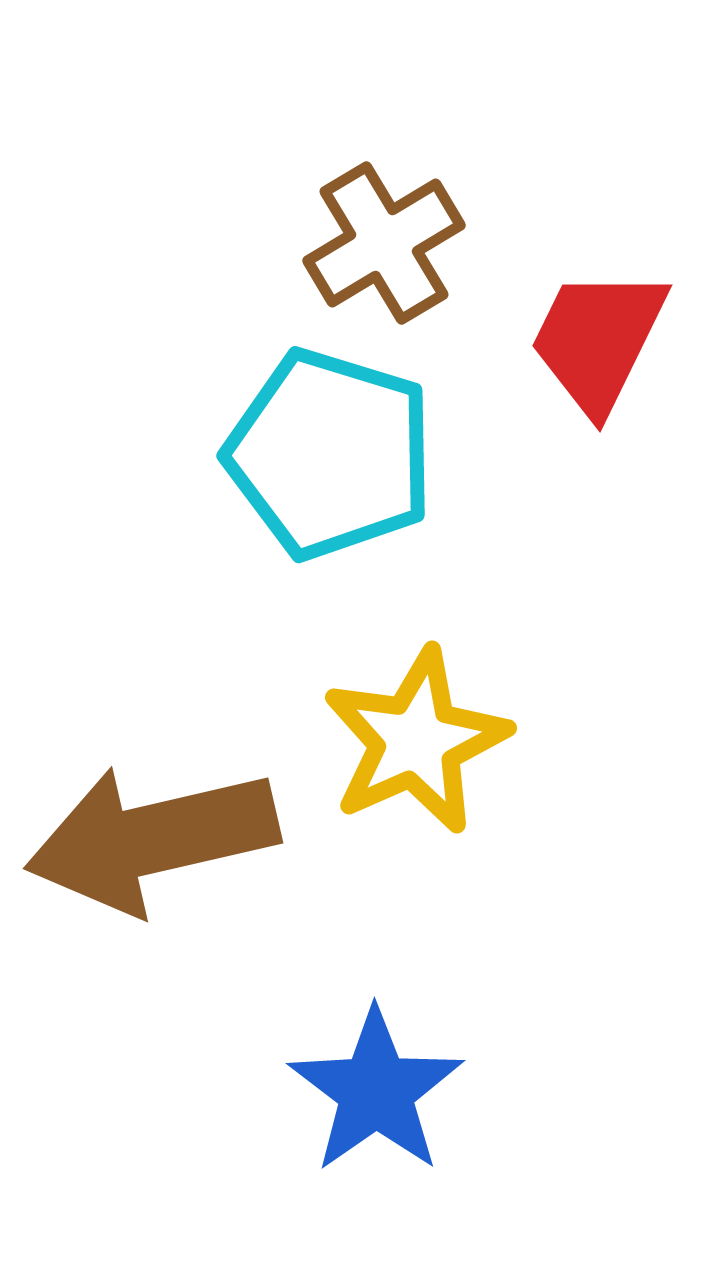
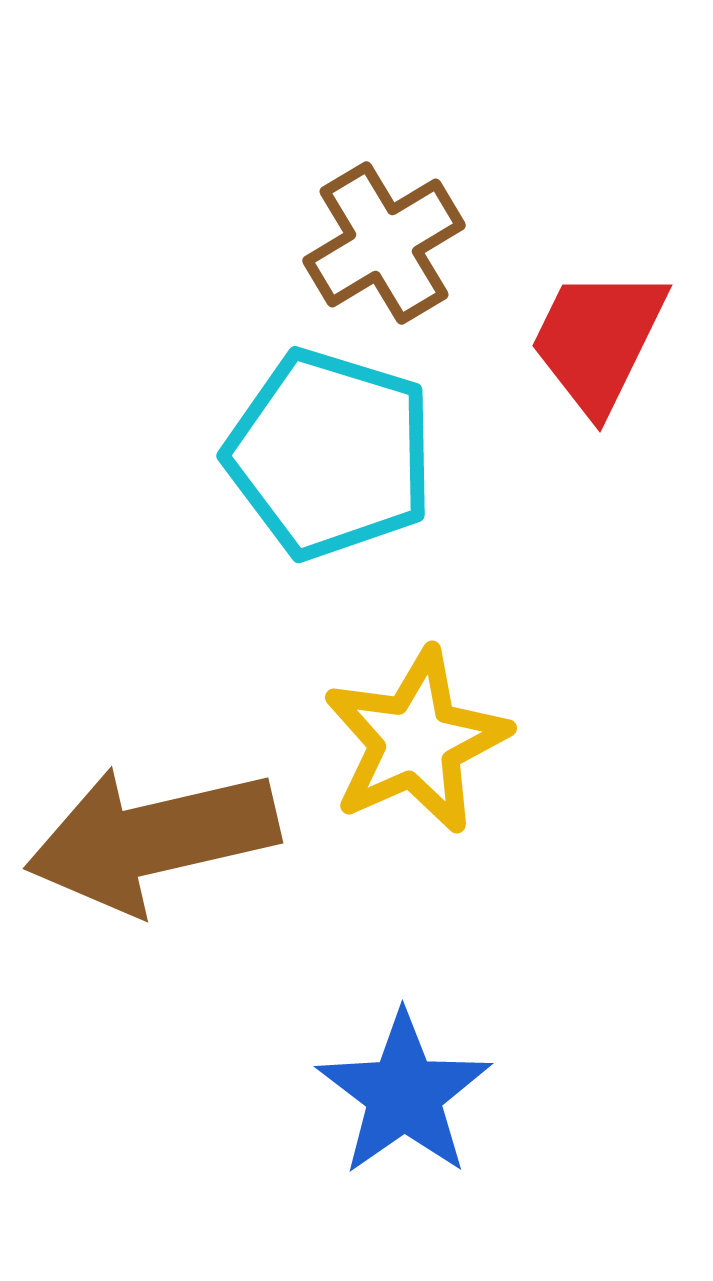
blue star: moved 28 px right, 3 px down
